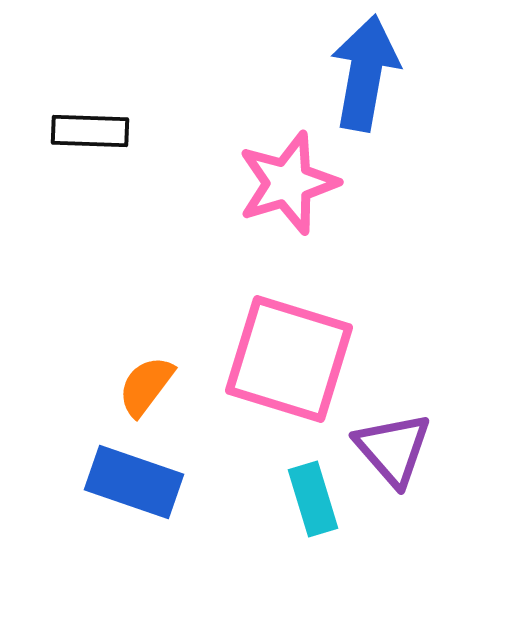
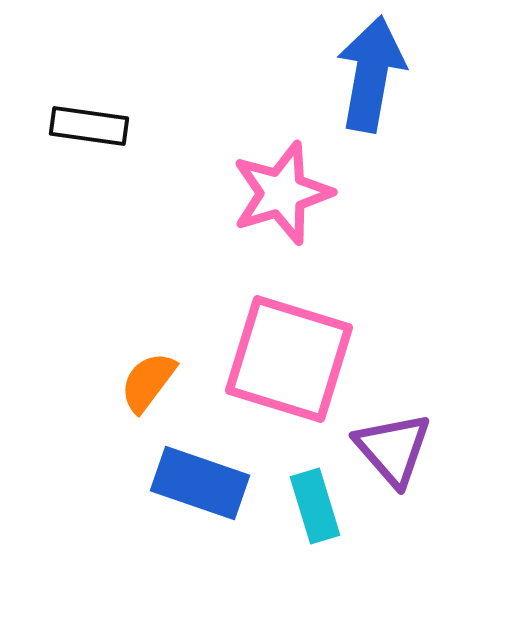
blue arrow: moved 6 px right, 1 px down
black rectangle: moved 1 px left, 5 px up; rotated 6 degrees clockwise
pink star: moved 6 px left, 10 px down
orange semicircle: moved 2 px right, 4 px up
blue rectangle: moved 66 px right, 1 px down
cyan rectangle: moved 2 px right, 7 px down
